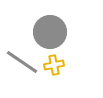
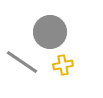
yellow cross: moved 9 px right
